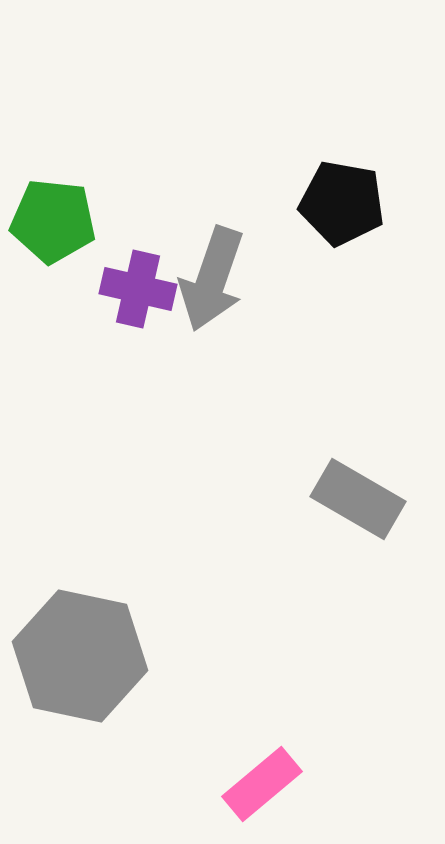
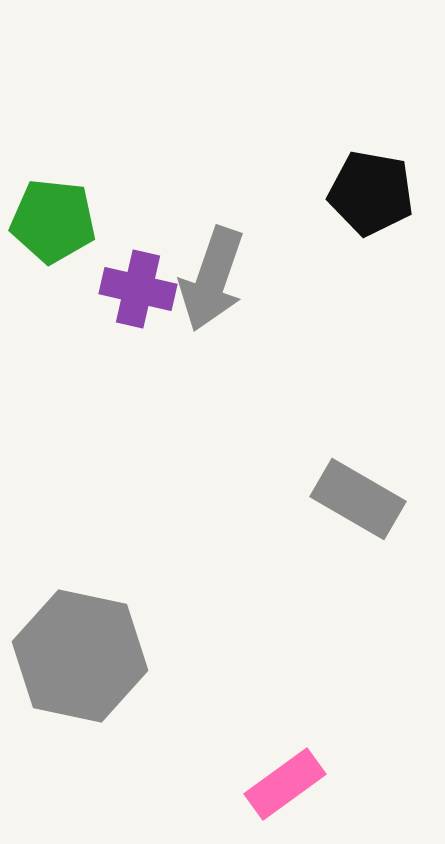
black pentagon: moved 29 px right, 10 px up
pink rectangle: moved 23 px right; rotated 4 degrees clockwise
